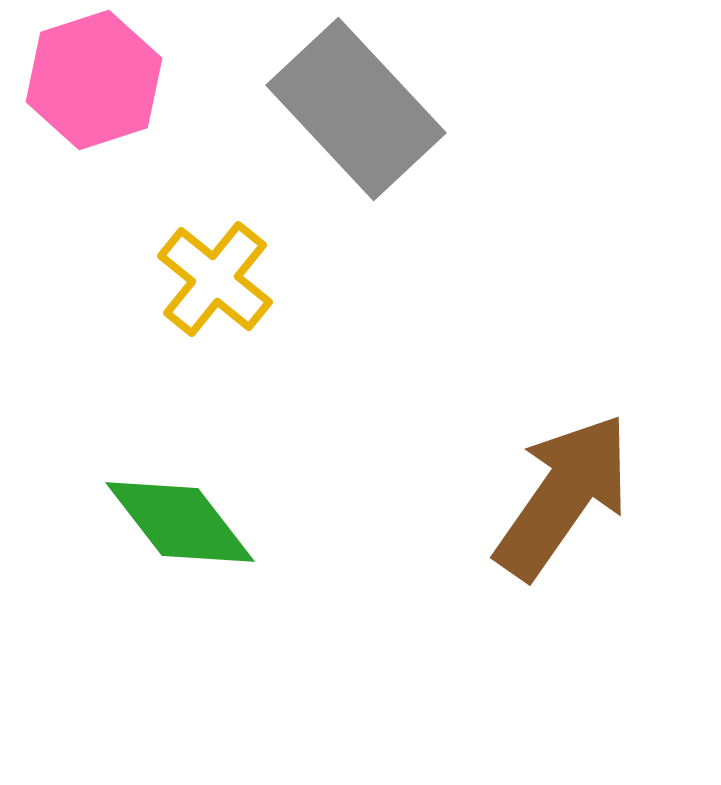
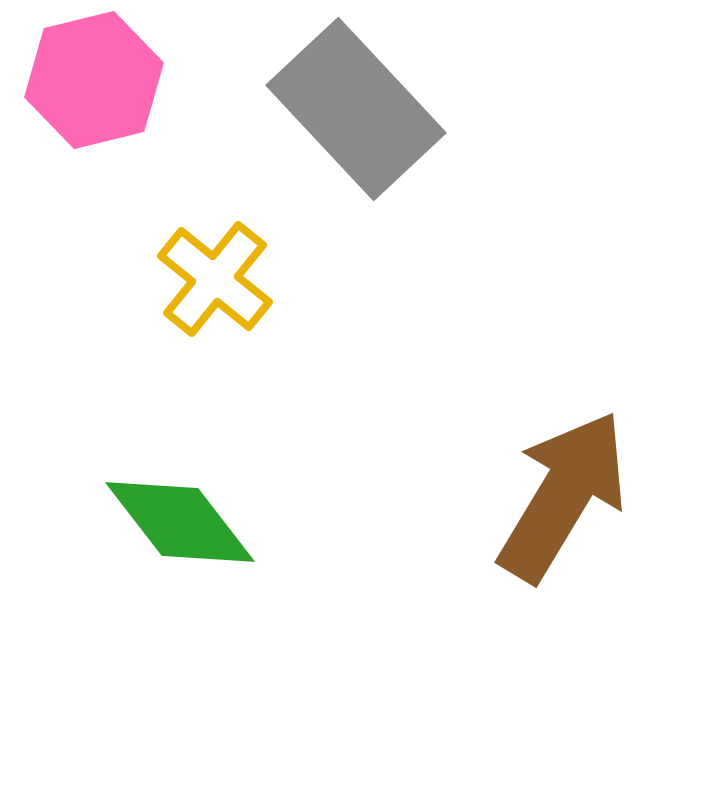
pink hexagon: rotated 4 degrees clockwise
brown arrow: rotated 4 degrees counterclockwise
